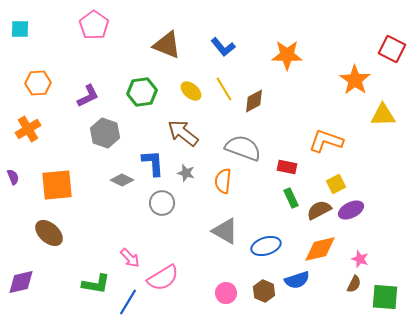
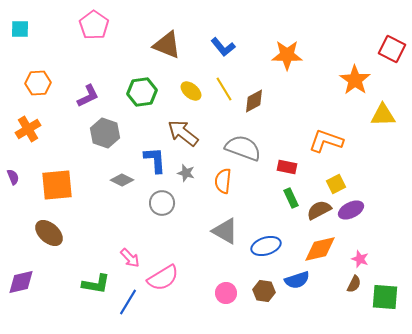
blue L-shape at (153, 163): moved 2 px right, 3 px up
brown hexagon at (264, 291): rotated 15 degrees counterclockwise
